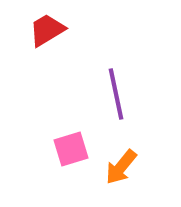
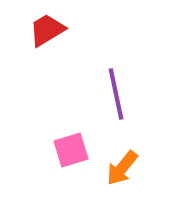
pink square: moved 1 px down
orange arrow: moved 1 px right, 1 px down
